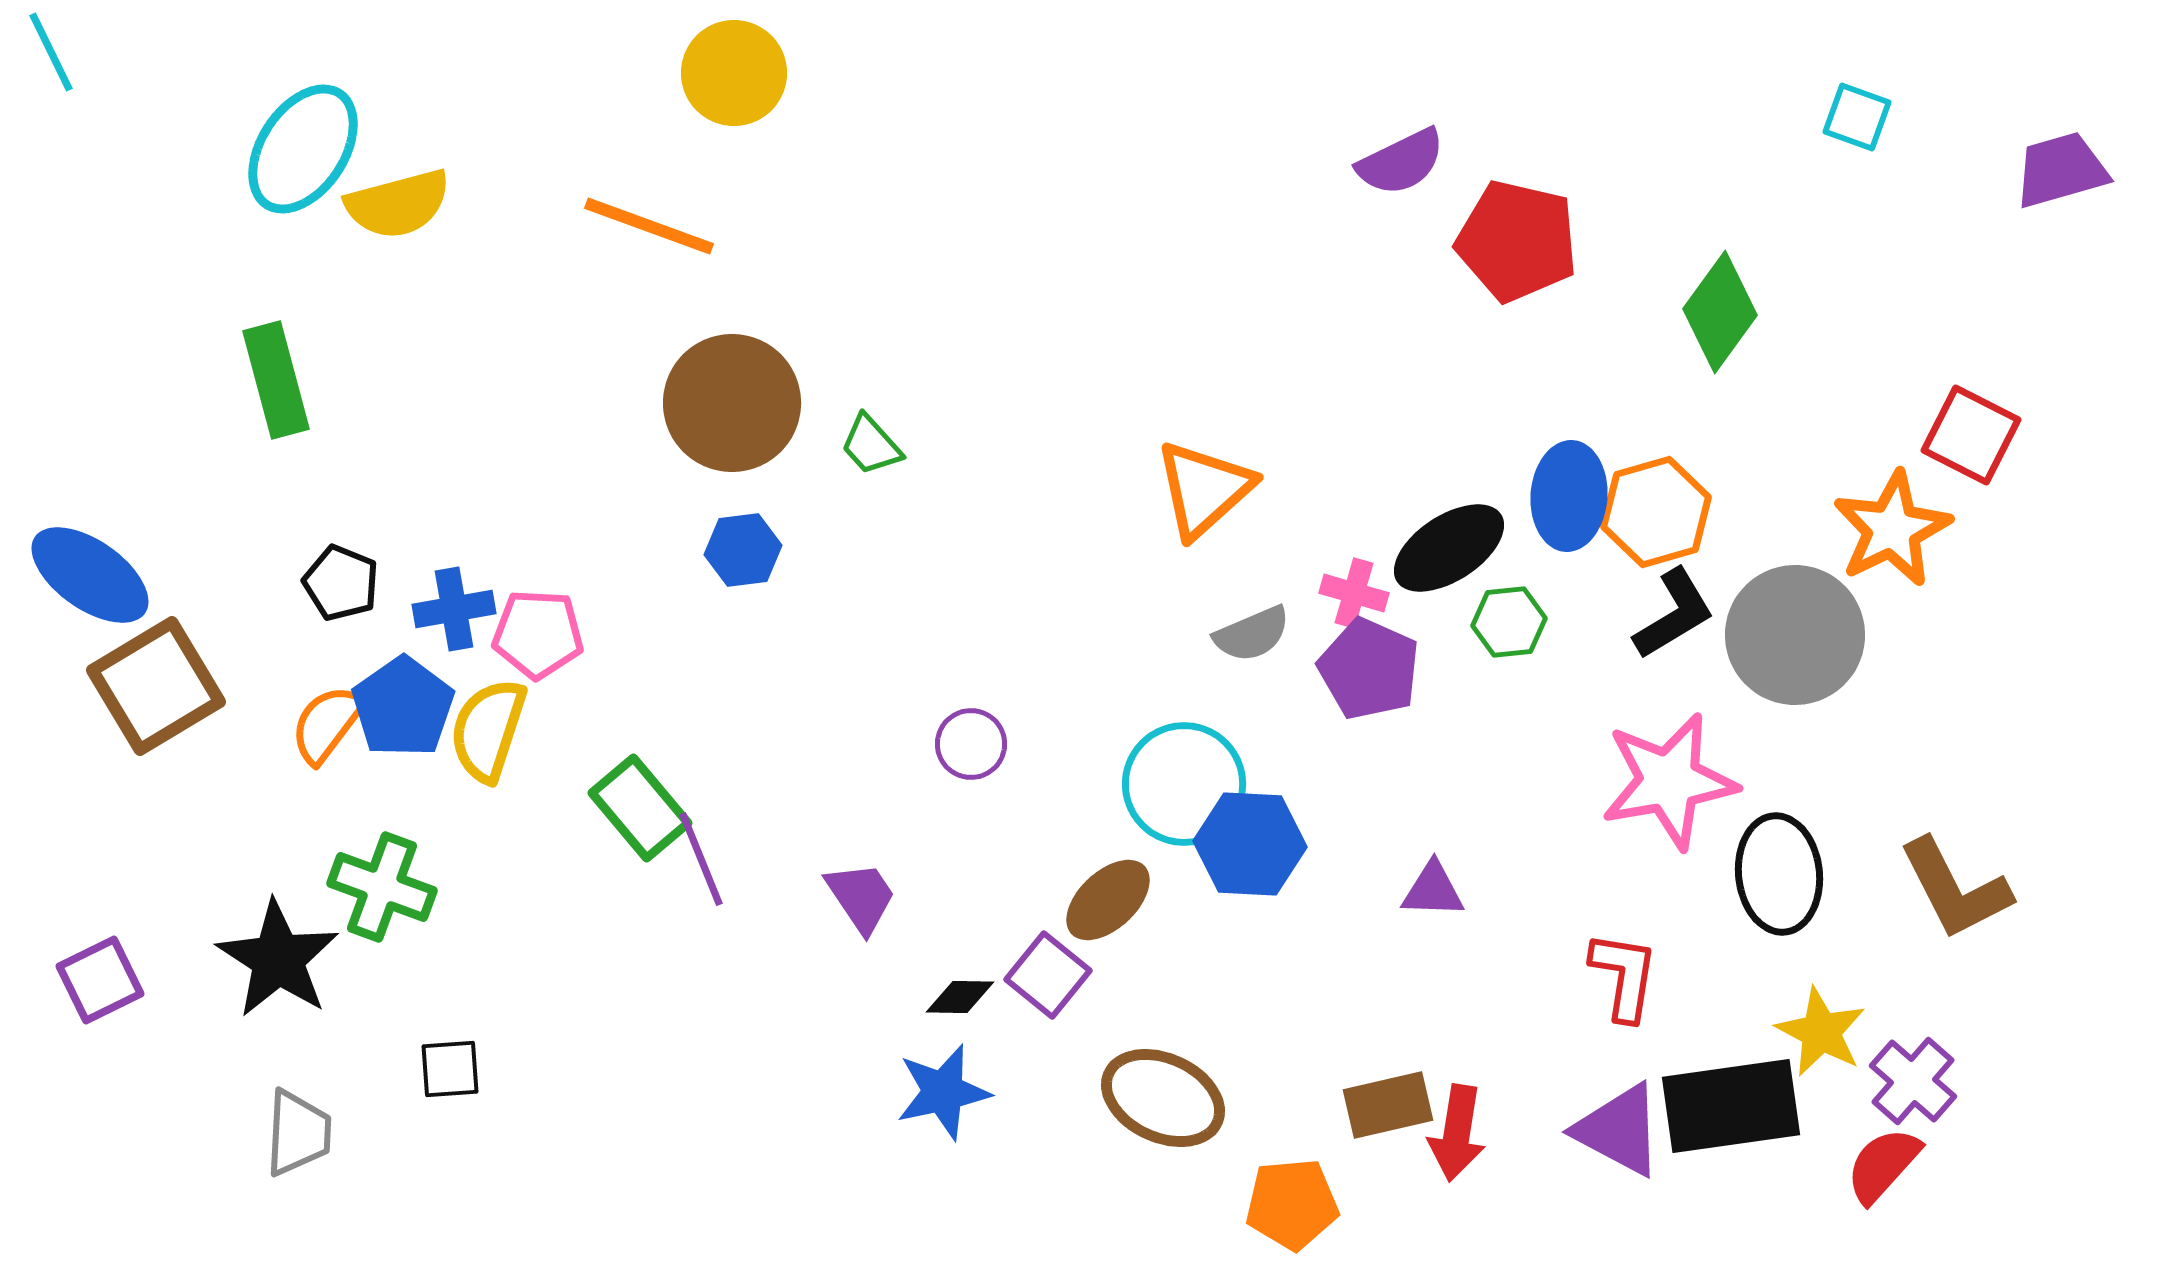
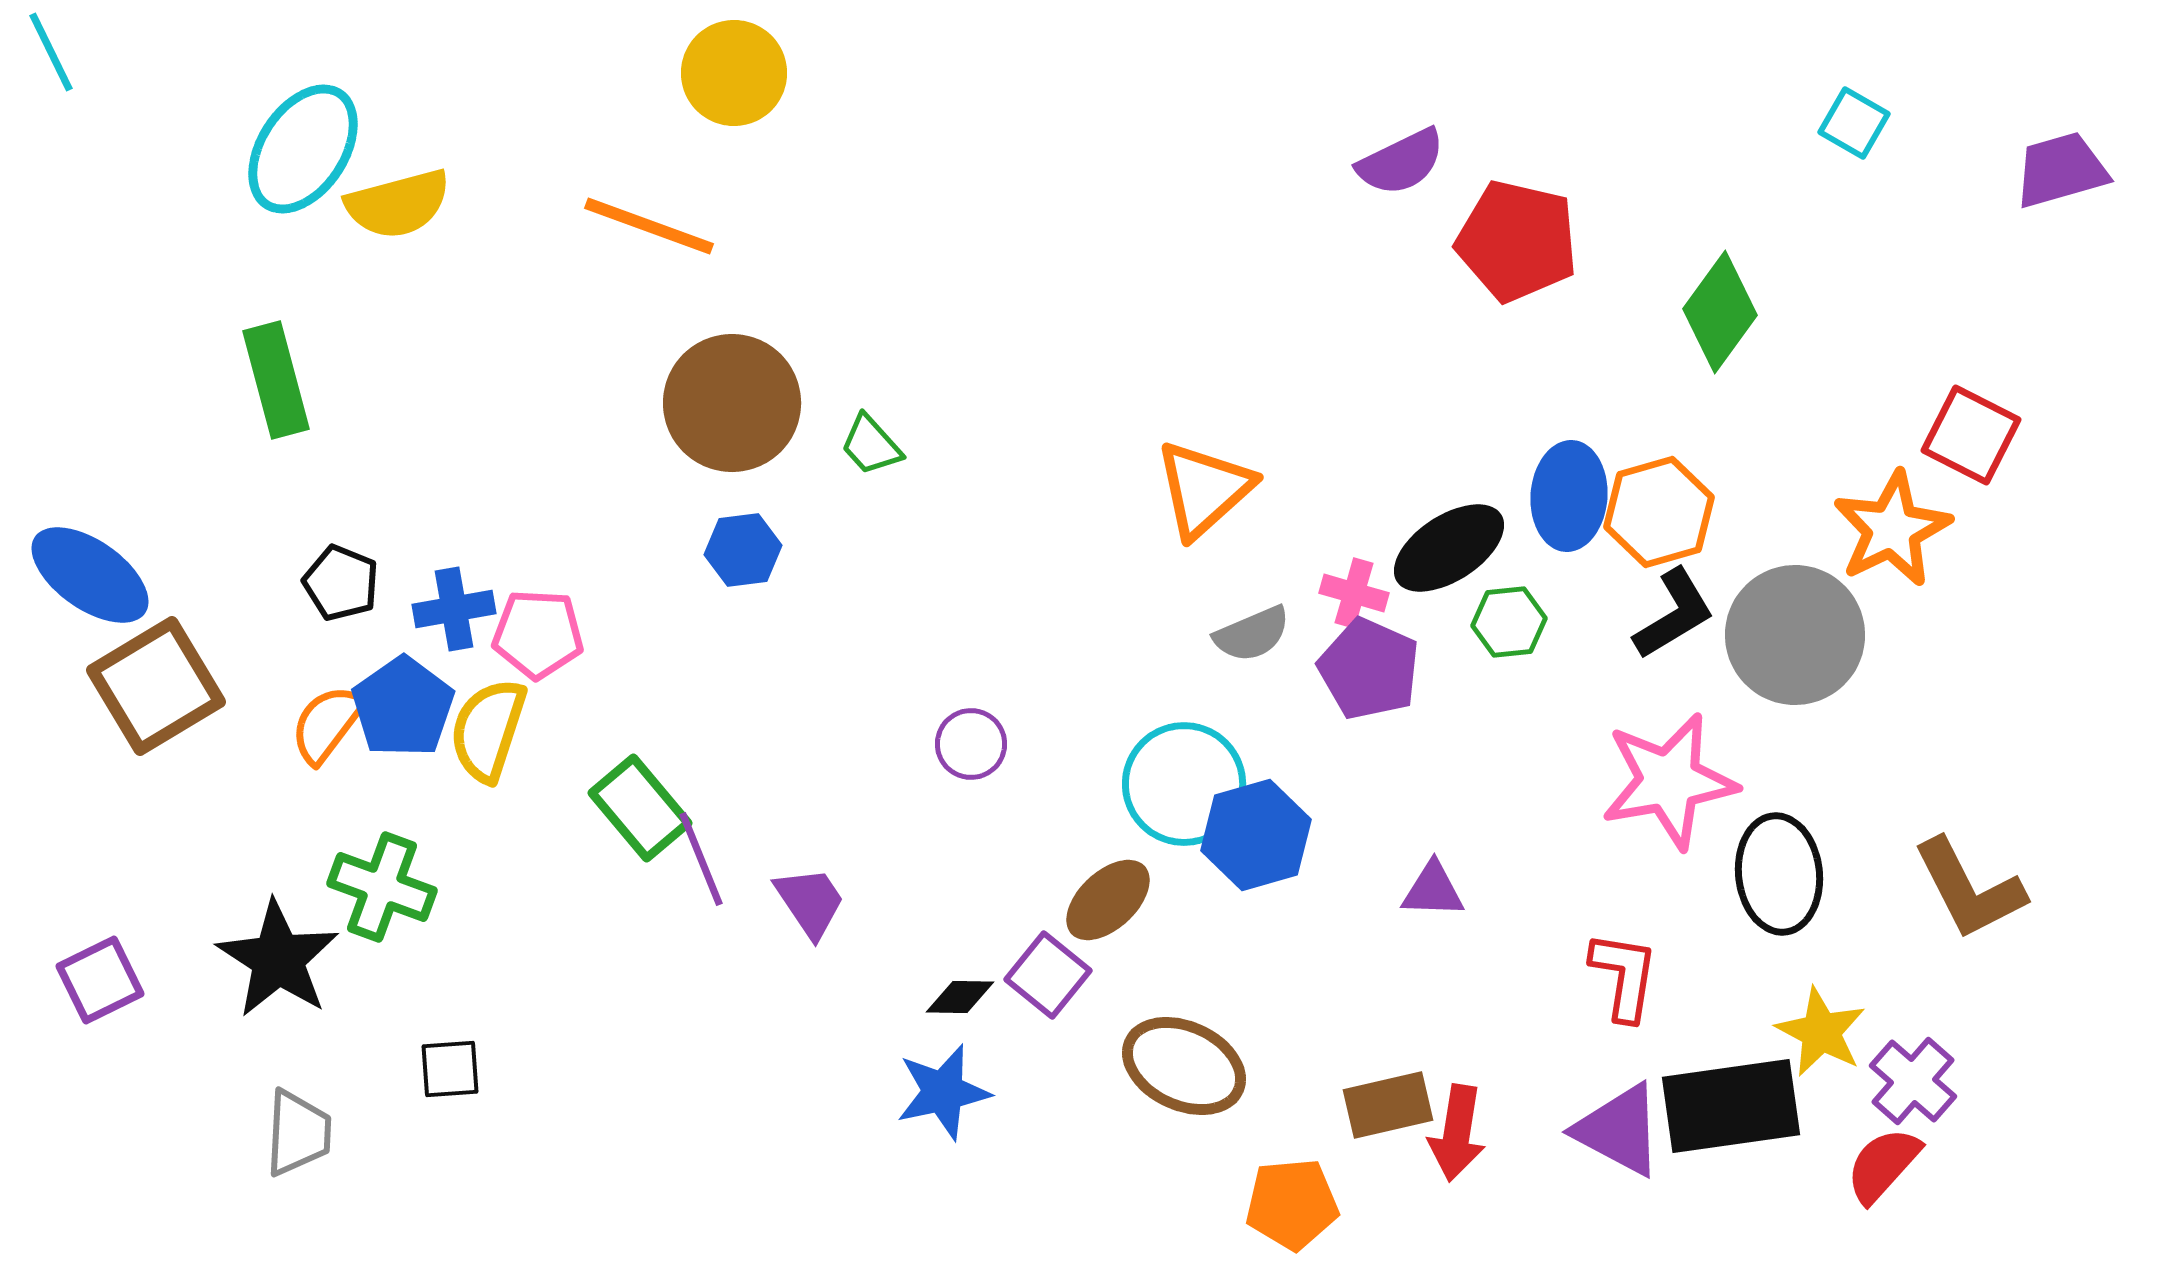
cyan square at (1857, 117): moved 3 px left, 6 px down; rotated 10 degrees clockwise
orange hexagon at (1656, 512): moved 3 px right
blue hexagon at (1250, 844): moved 6 px right, 9 px up; rotated 19 degrees counterclockwise
brown L-shape at (1955, 889): moved 14 px right
purple trapezoid at (861, 897): moved 51 px left, 5 px down
brown ellipse at (1163, 1098): moved 21 px right, 32 px up
